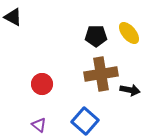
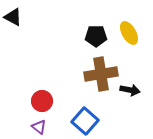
yellow ellipse: rotated 10 degrees clockwise
red circle: moved 17 px down
purple triangle: moved 2 px down
